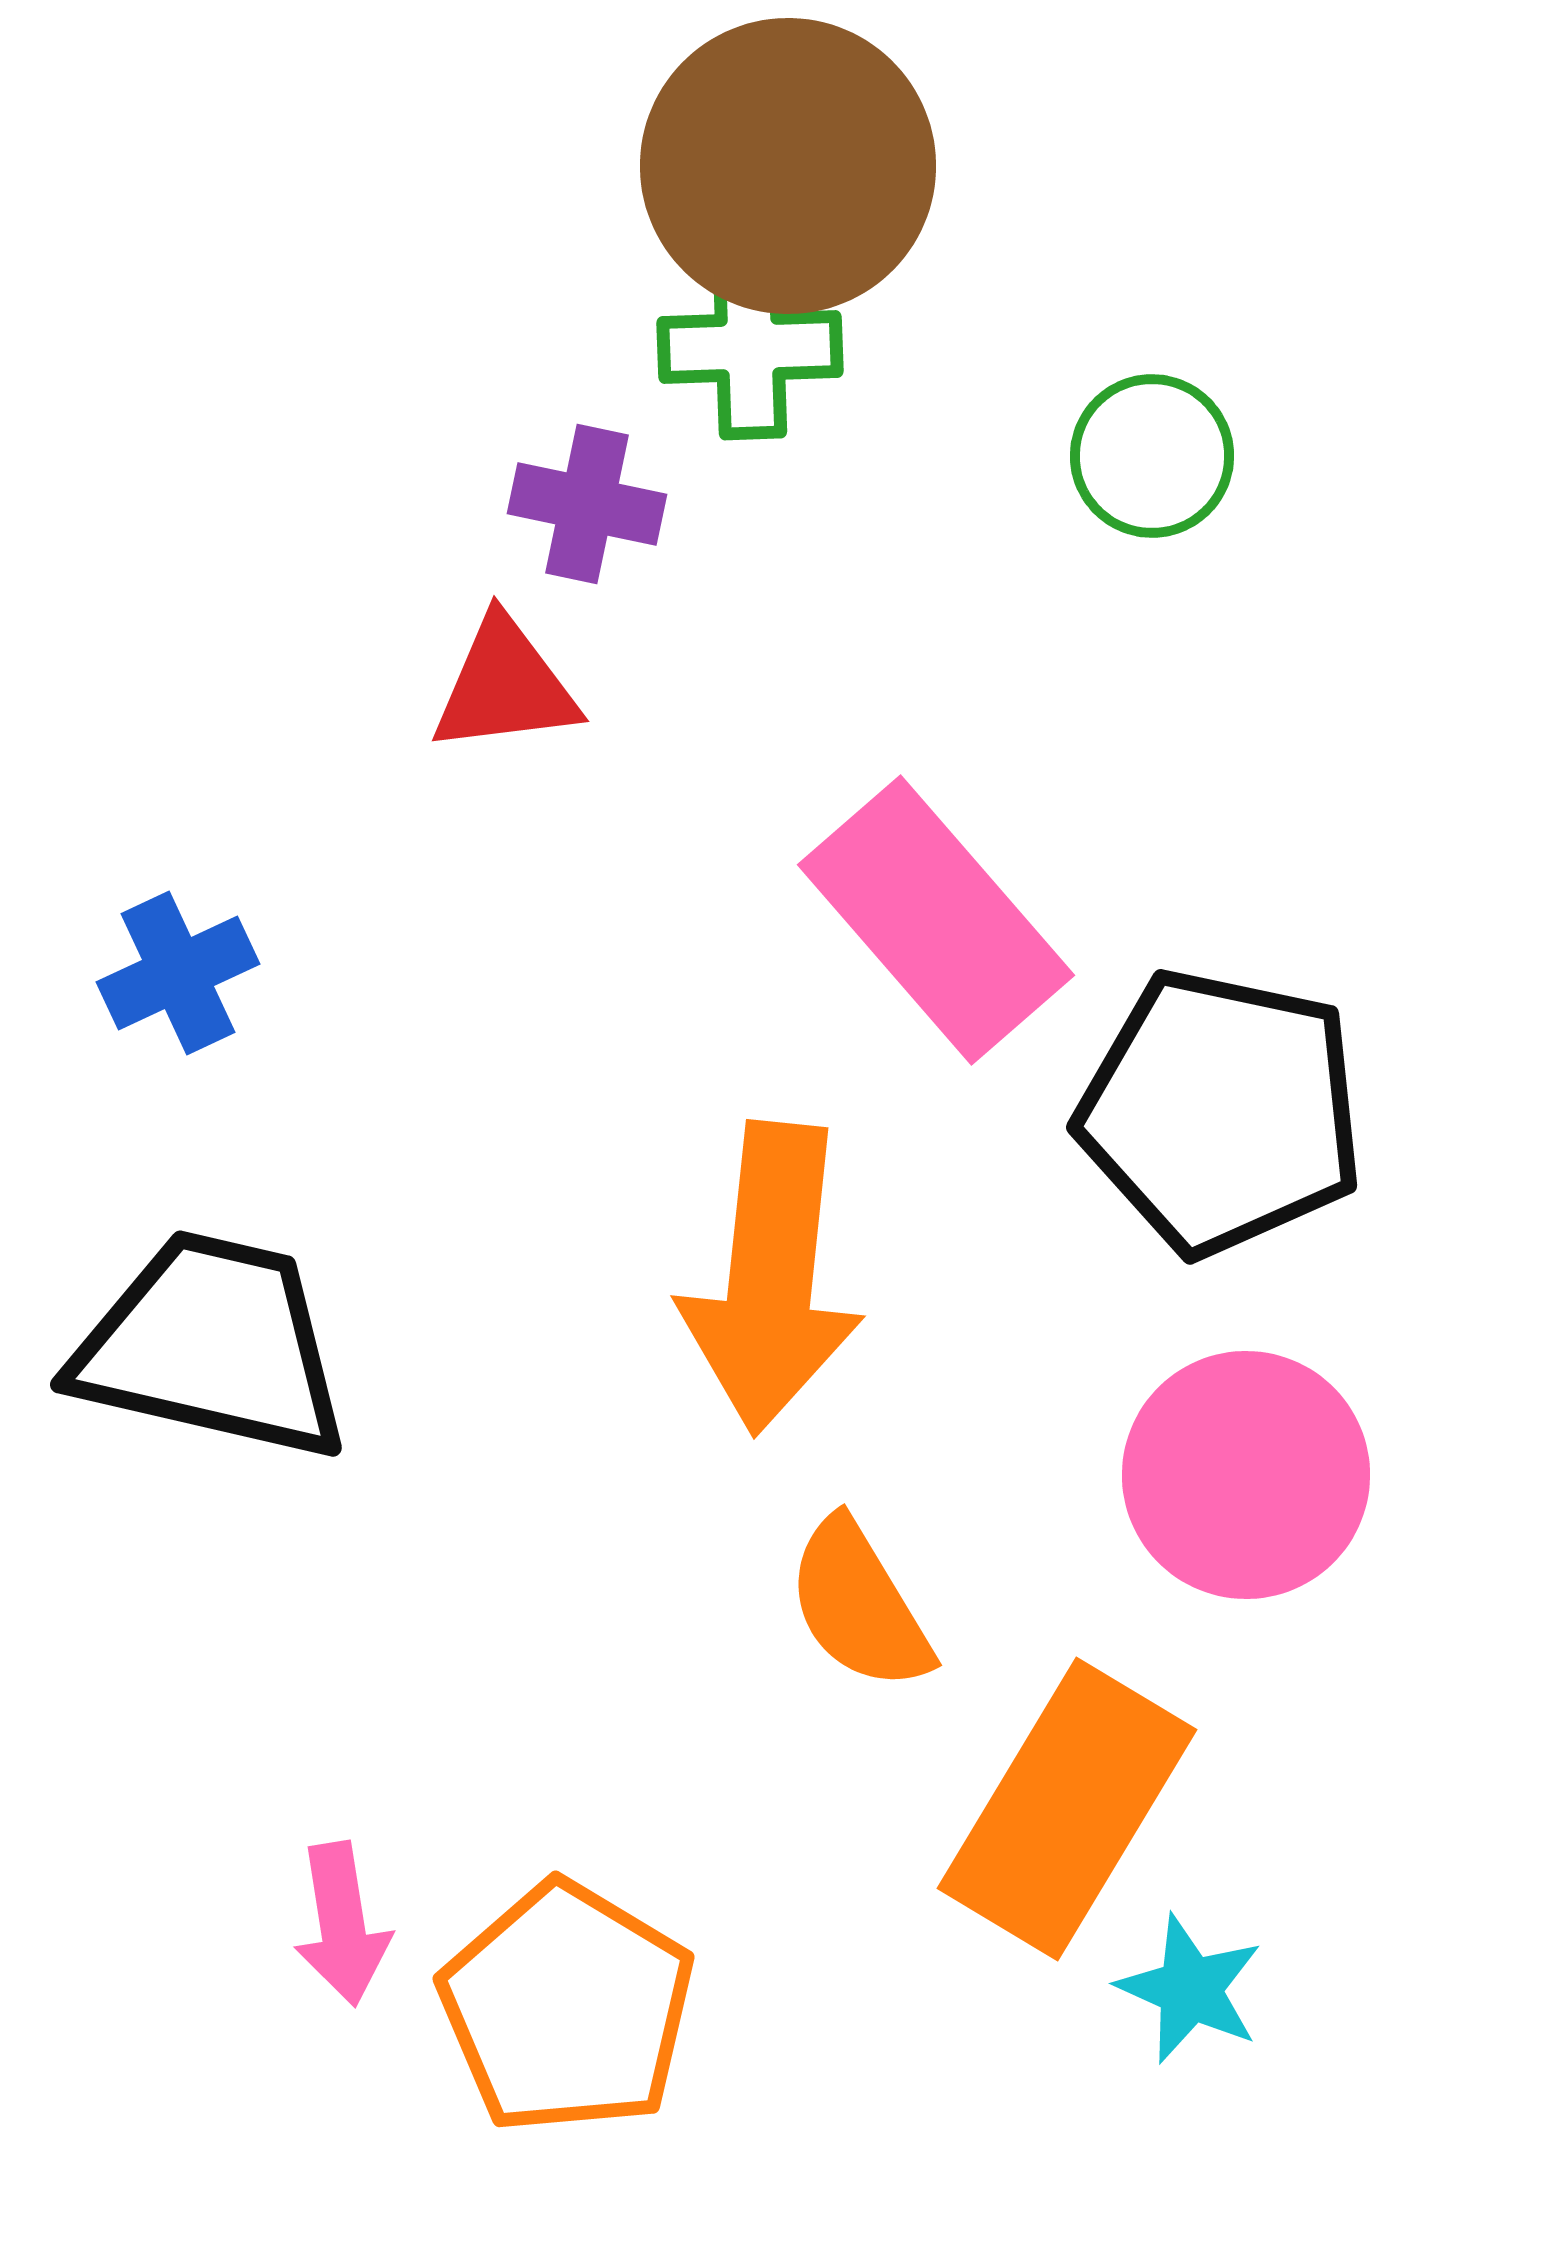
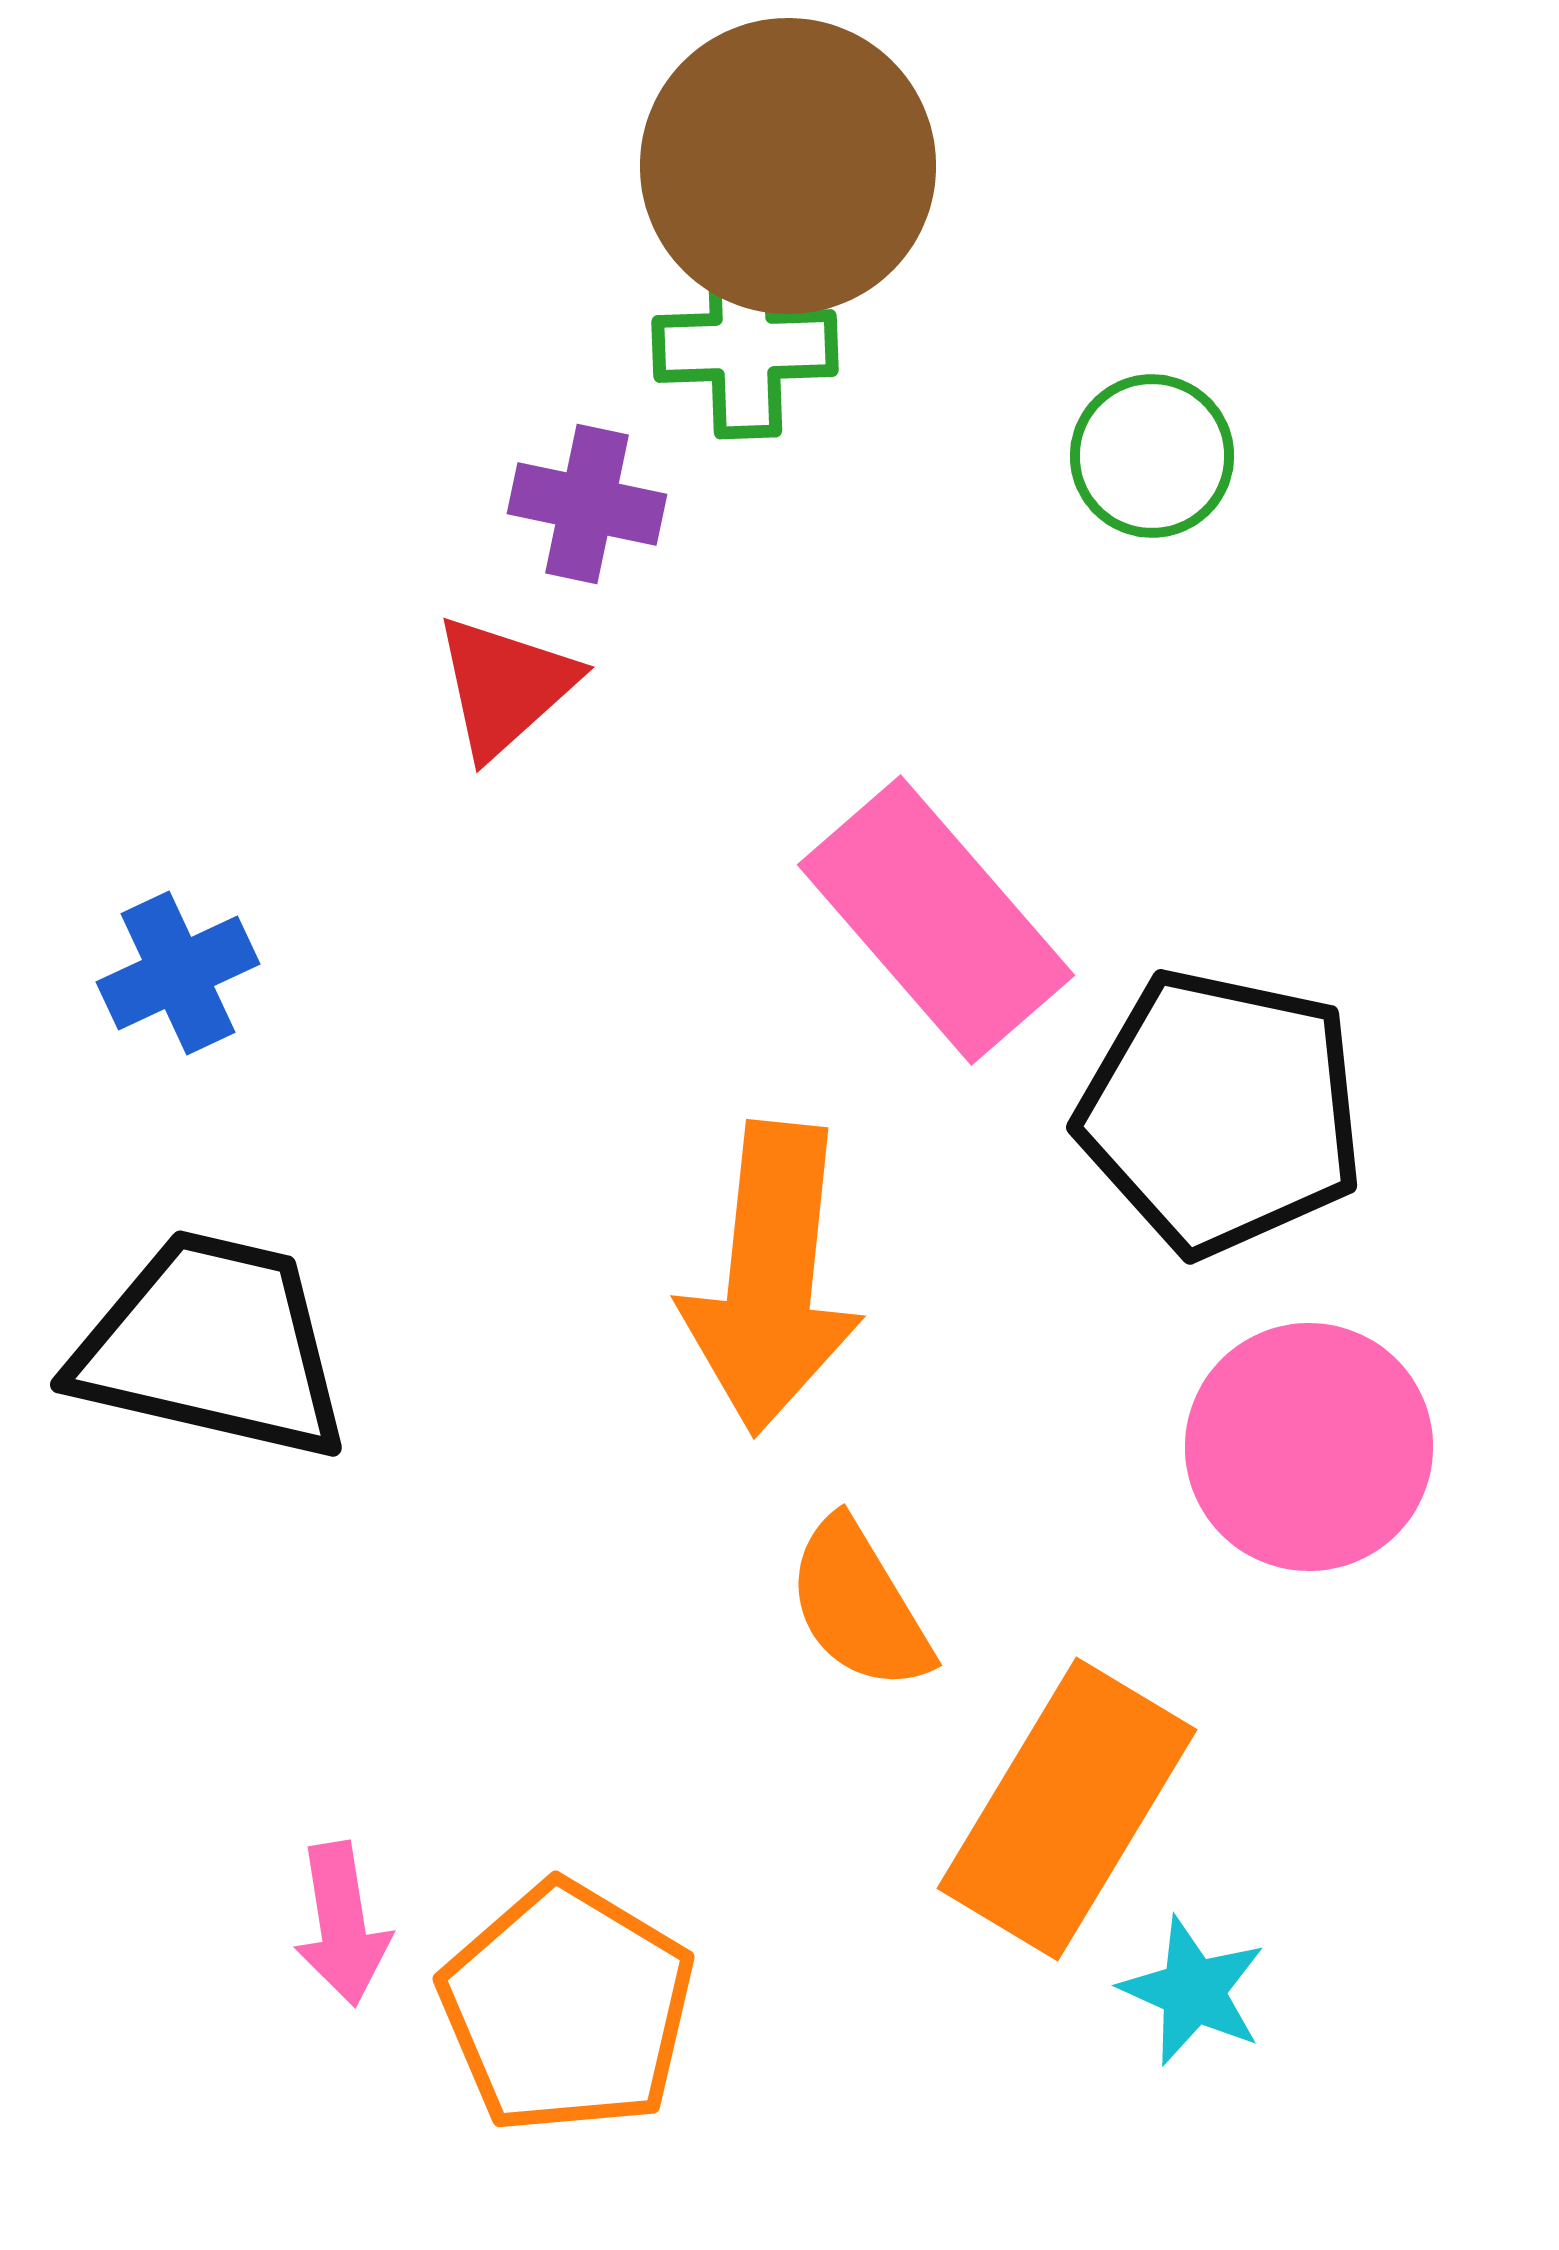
green cross: moved 5 px left, 1 px up
red triangle: rotated 35 degrees counterclockwise
pink circle: moved 63 px right, 28 px up
cyan star: moved 3 px right, 2 px down
